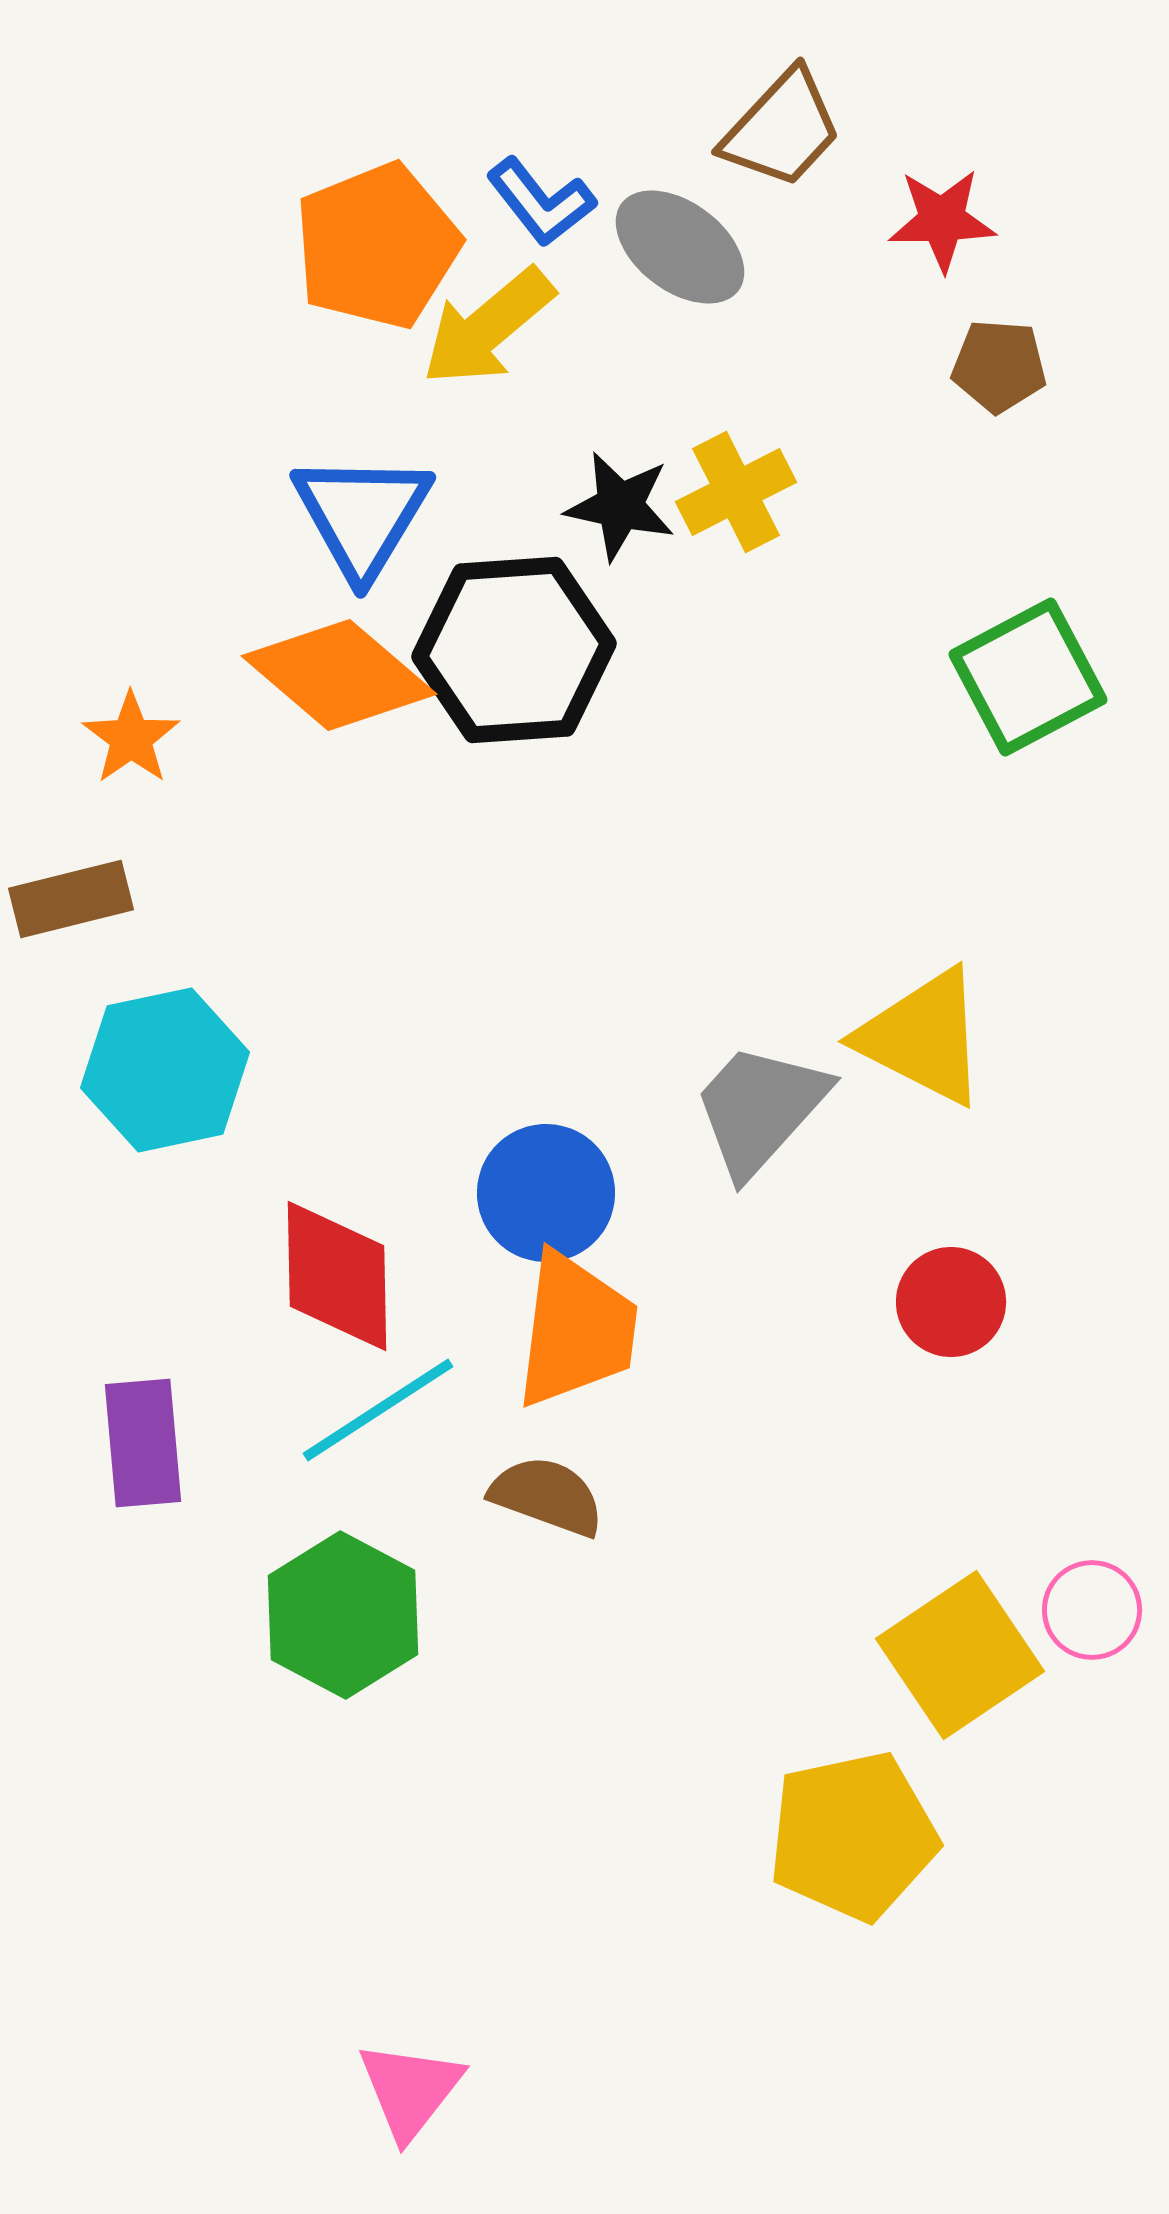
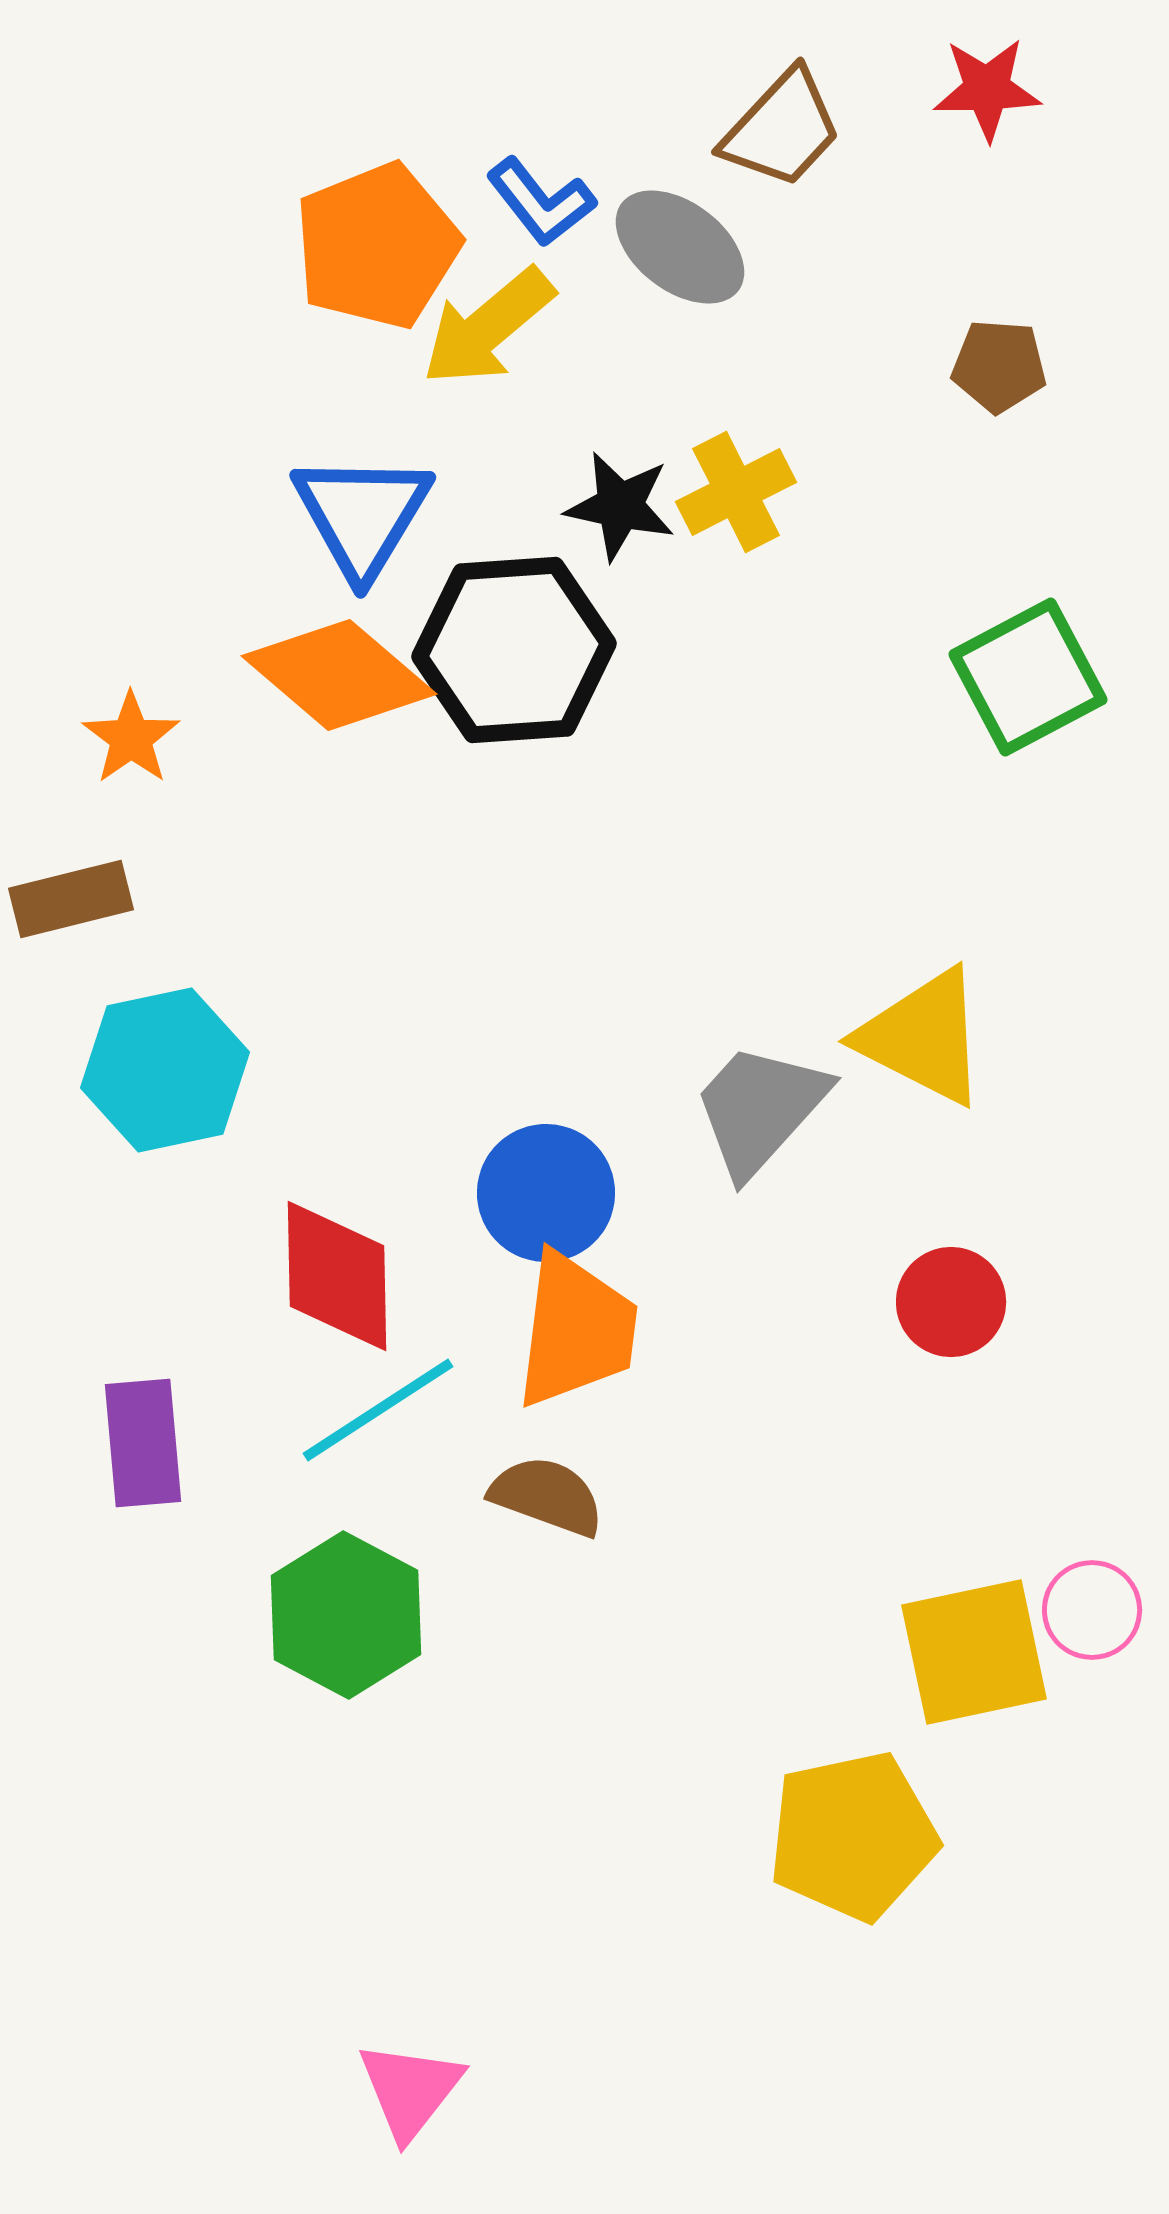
red star: moved 45 px right, 131 px up
green hexagon: moved 3 px right
yellow square: moved 14 px right, 3 px up; rotated 22 degrees clockwise
